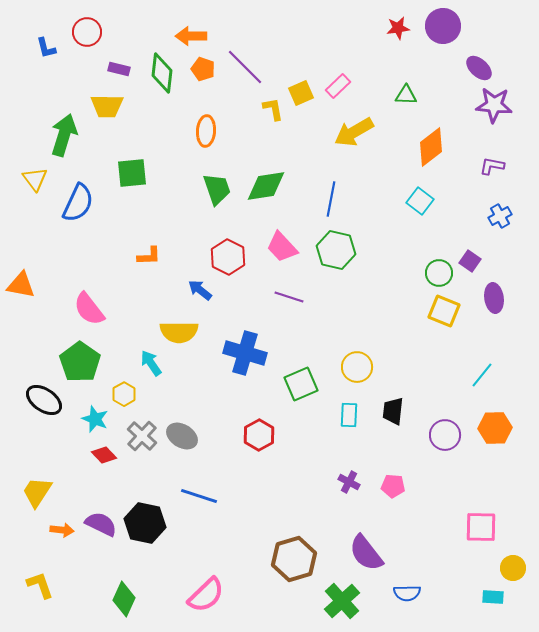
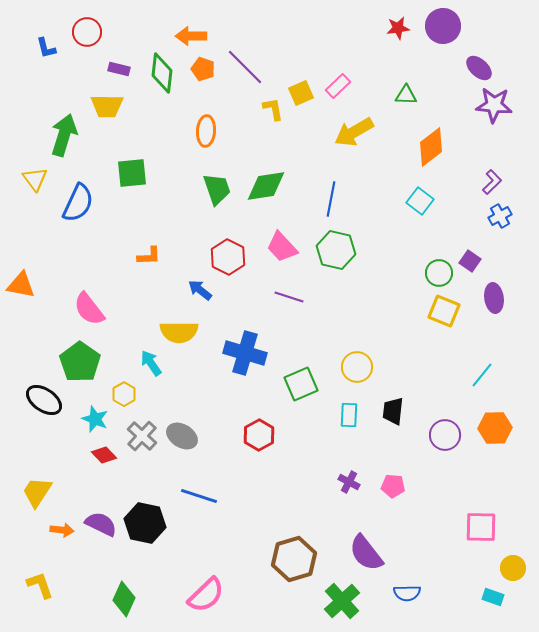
purple L-shape at (492, 166): moved 16 px down; rotated 125 degrees clockwise
cyan rectangle at (493, 597): rotated 15 degrees clockwise
